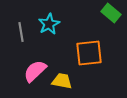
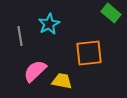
gray line: moved 1 px left, 4 px down
